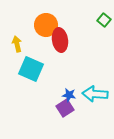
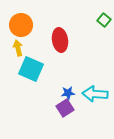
orange circle: moved 25 px left
yellow arrow: moved 1 px right, 4 px down
blue star: moved 1 px left, 2 px up; rotated 16 degrees counterclockwise
